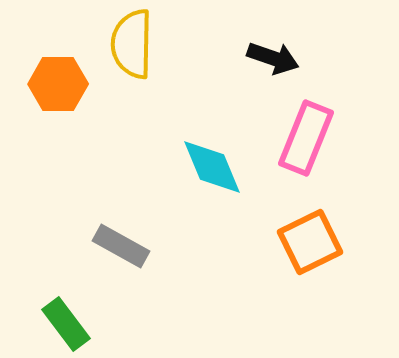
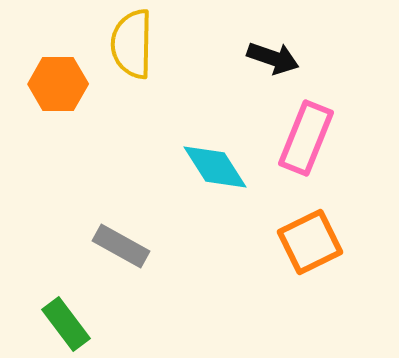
cyan diamond: moved 3 px right; rotated 10 degrees counterclockwise
